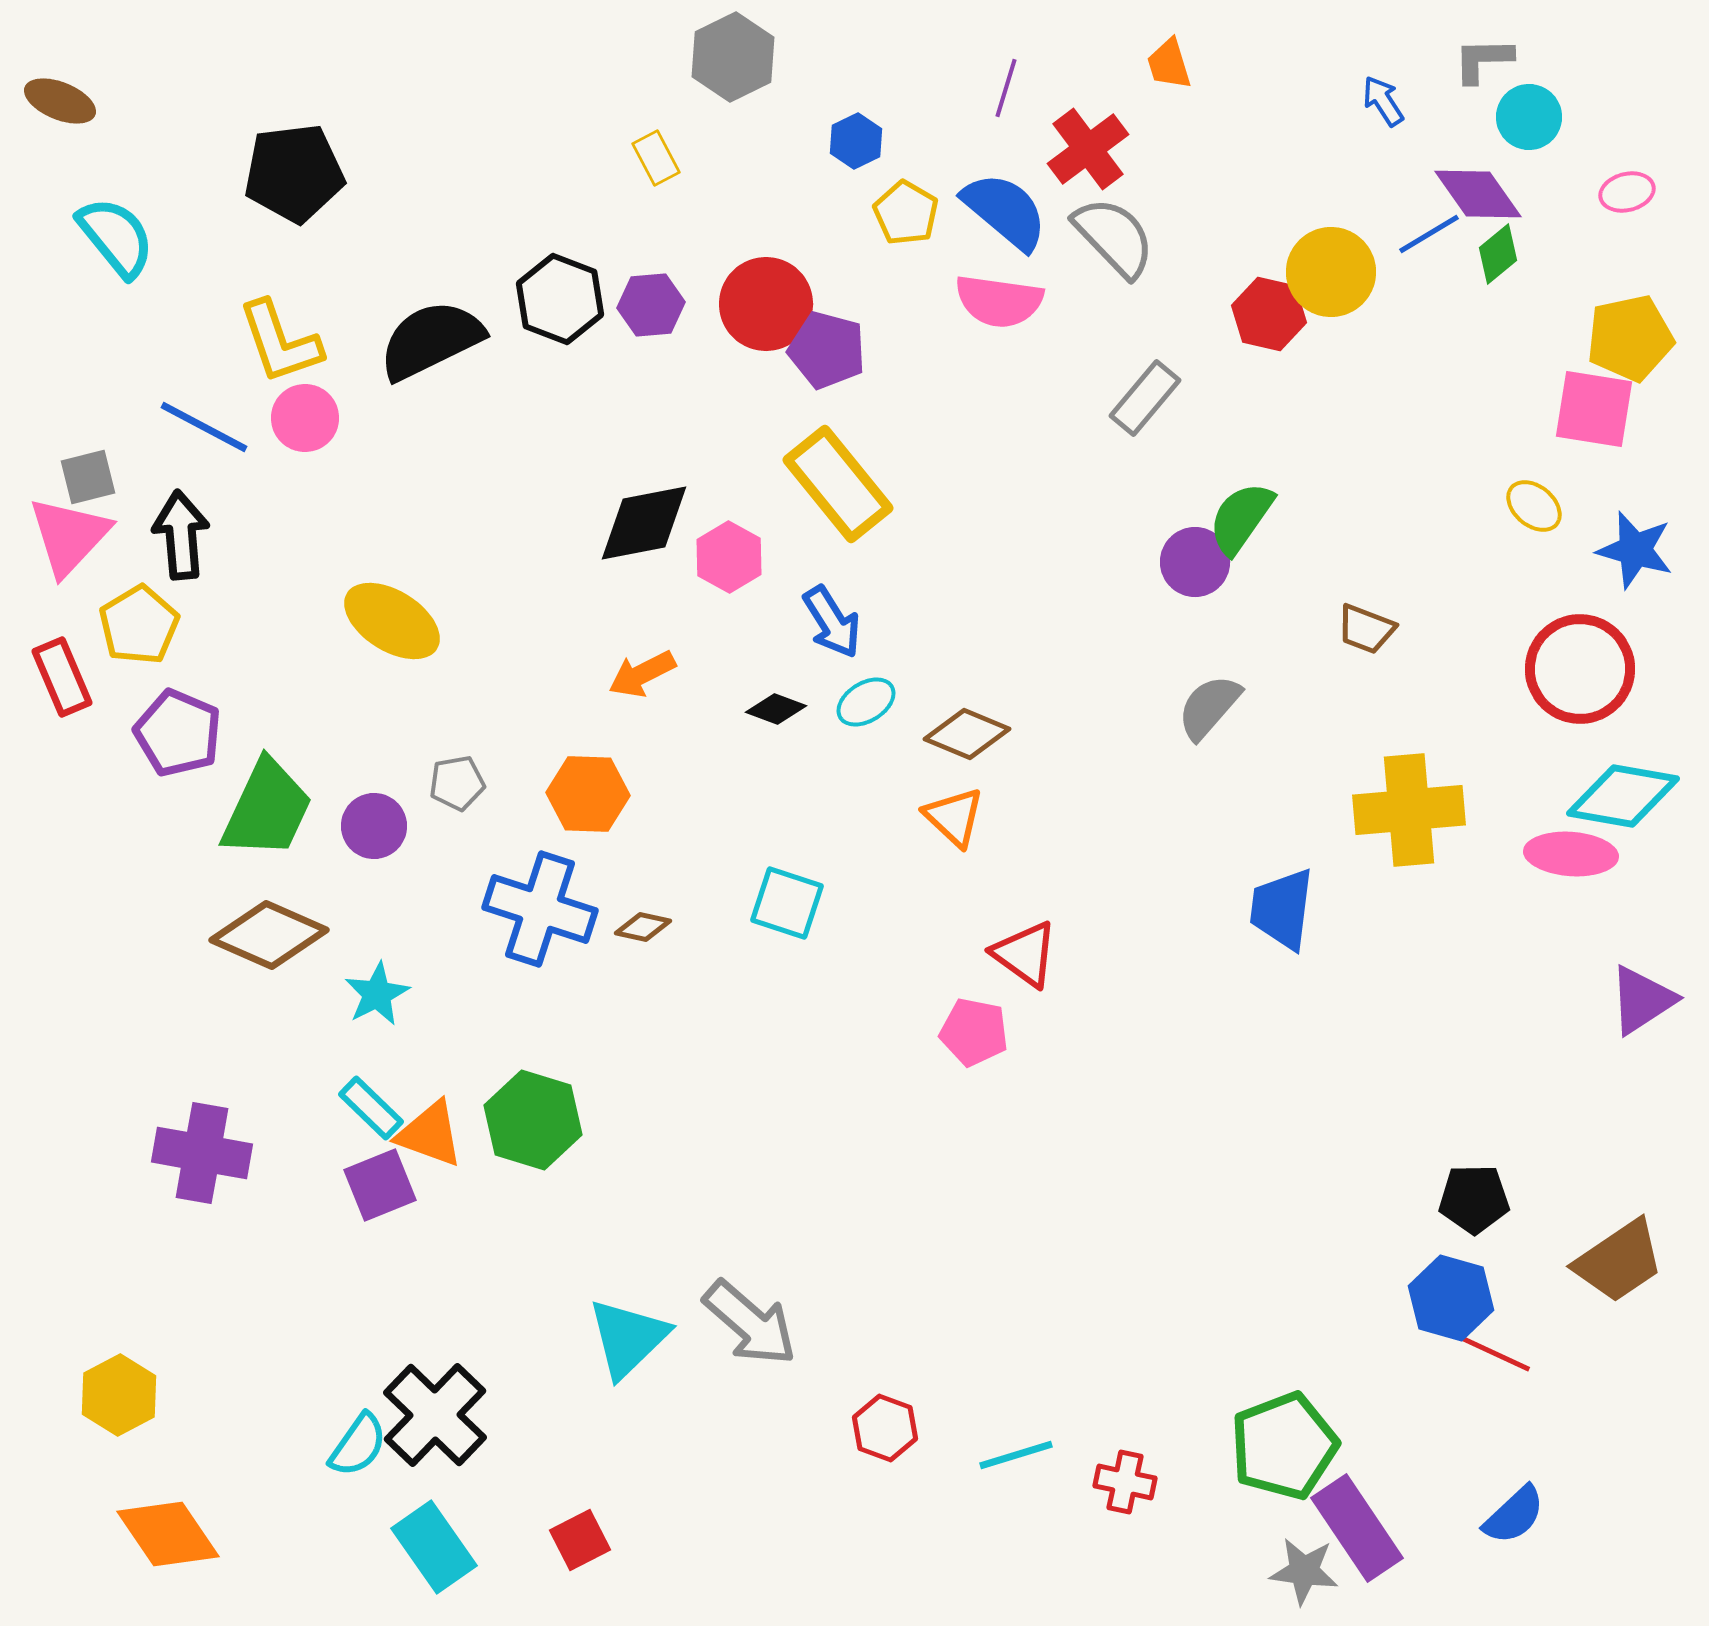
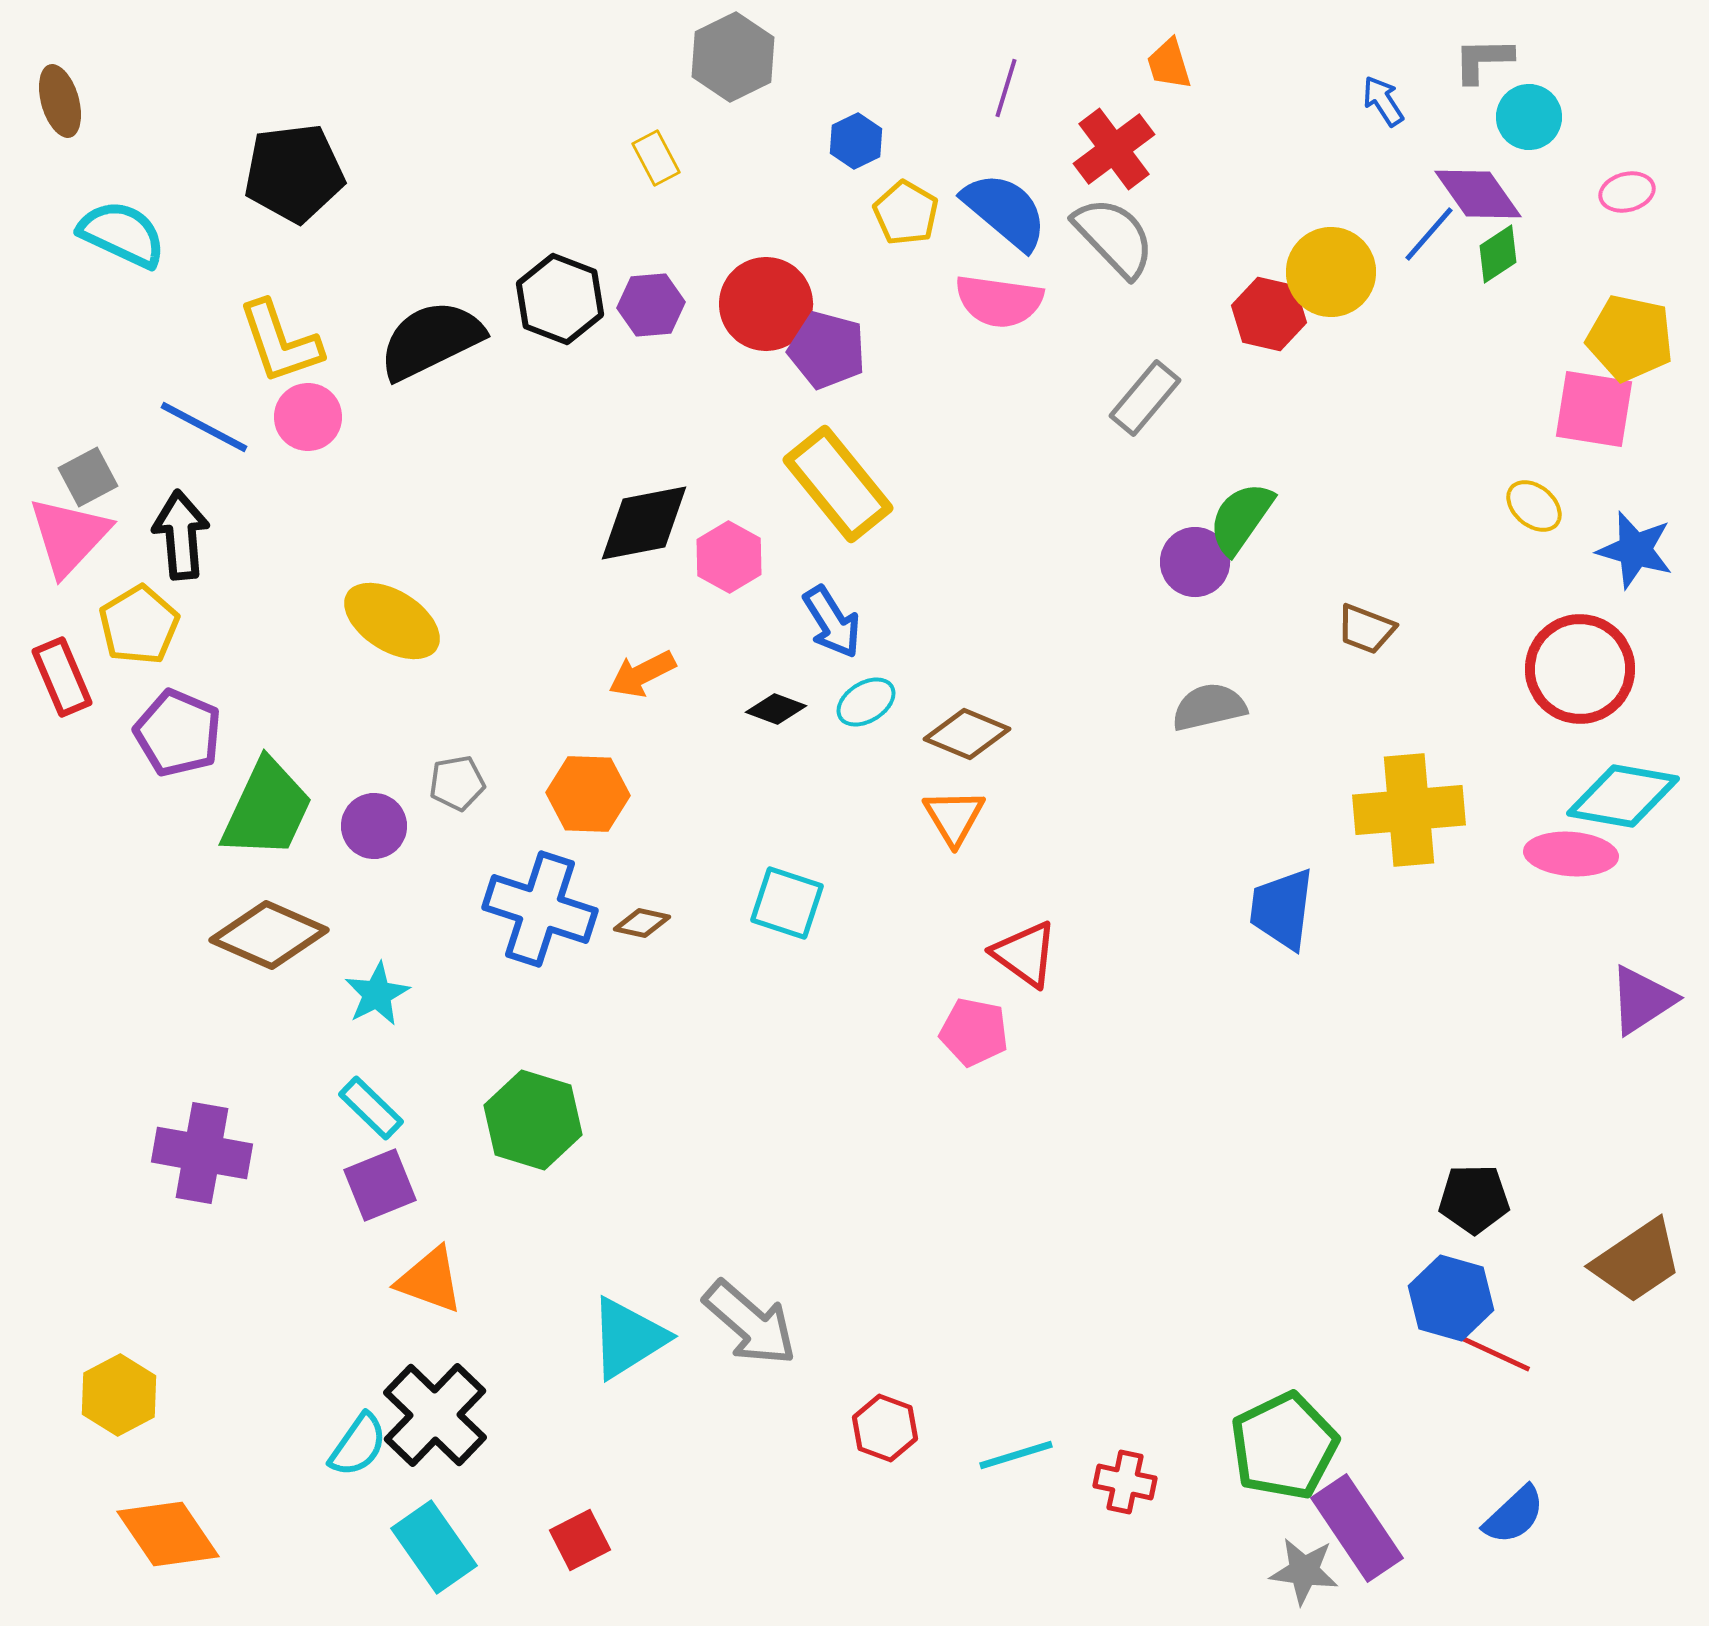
brown ellipse at (60, 101): rotated 52 degrees clockwise
red cross at (1088, 149): moved 26 px right
blue line at (1429, 234): rotated 18 degrees counterclockwise
cyan semicircle at (116, 237): moved 6 px right, 3 px up; rotated 26 degrees counterclockwise
green diamond at (1498, 254): rotated 6 degrees clockwise
yellow pentagon at (1630, 338): rotated 24 degrees clockwise
pink circle at (305, 418): moved 3 px right, 1 px up
gray square at (88, 477): rotated 14 degrees counterclockwise
gray semicircle at (1209, 707): rotated 36 degrees clockwise
orange triangle at (954, 817): rotated 16 degrees clockwise
brown diamond at (643, 927): moved 1 px left, 4 px up
orange triangle at (430, 1134): moved 146 px down
brown trapezoid at (1619, 1261): moved 18 px right
cyan triangle at (628, 1338): rotated 12 degrees clockwise
green pentagon at (1284, 1446): rotated 5 degrees counterclockwise
